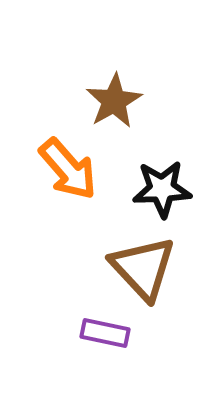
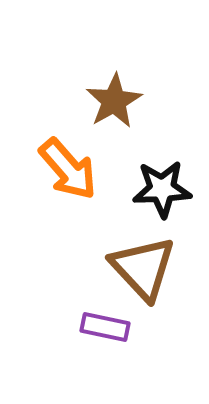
purple rectangle: moved 6 px up
